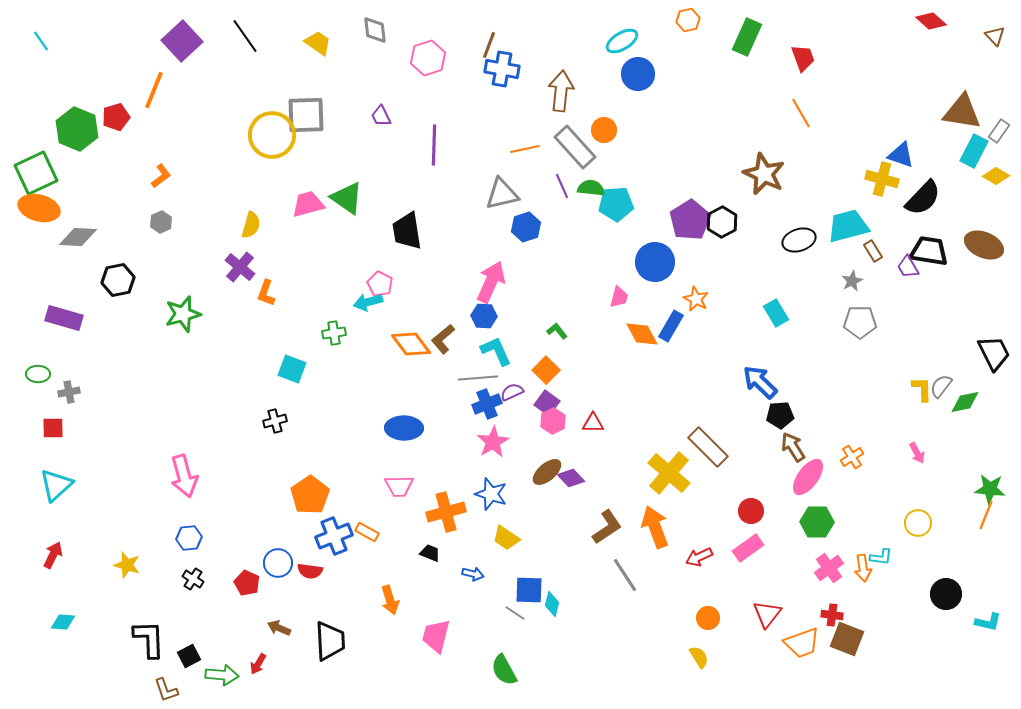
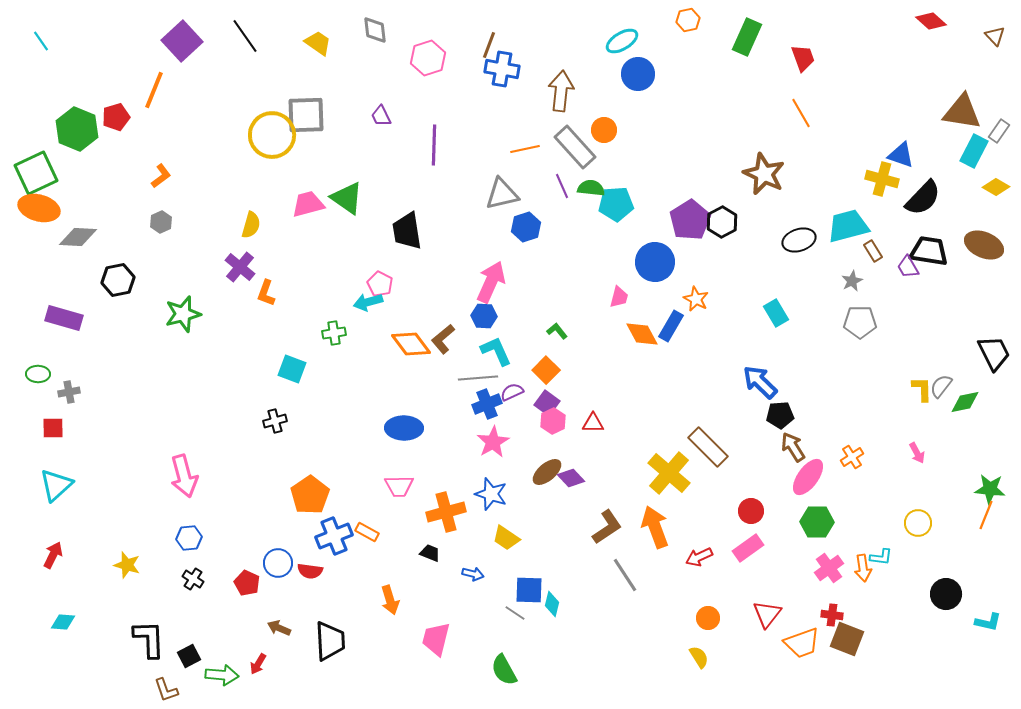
yellow diamond at (996, 176): moved 11 px down
pink trapezoid at (436, 636): moved 3 px down
